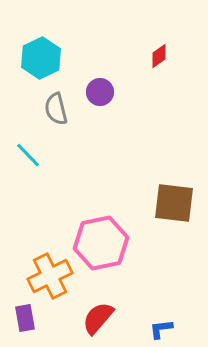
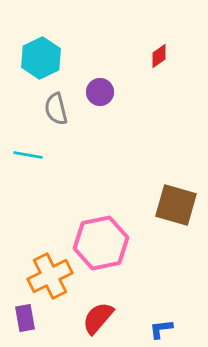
cyan line: rotated 36 degrees counterclockwise
brown square: moved 2 px right, 2 px down; rotated 9 degrees clockwise
